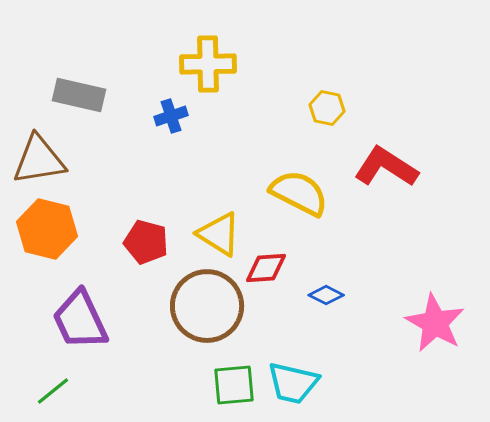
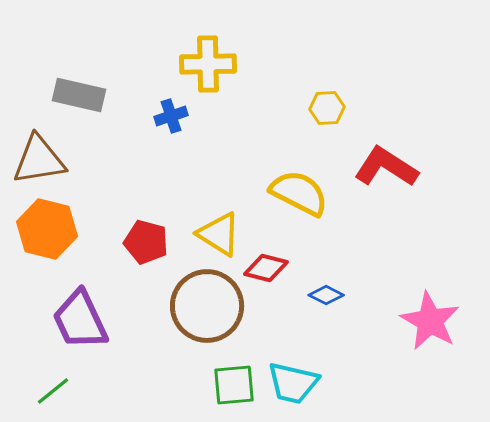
yellow hexagon: rotated 16 degrees counterclockwise
red diamond: rotated 18 degrees clockwise
pink star: moved 5 px left, 2 px up
